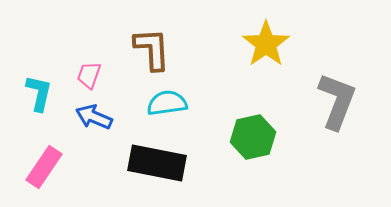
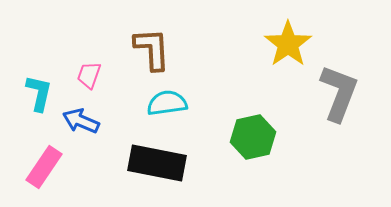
yellow star: moved 22 px right
gray L-shape: moved 2 px right, 8 px up
blue arrow: moved 13 px left, 4 px down
